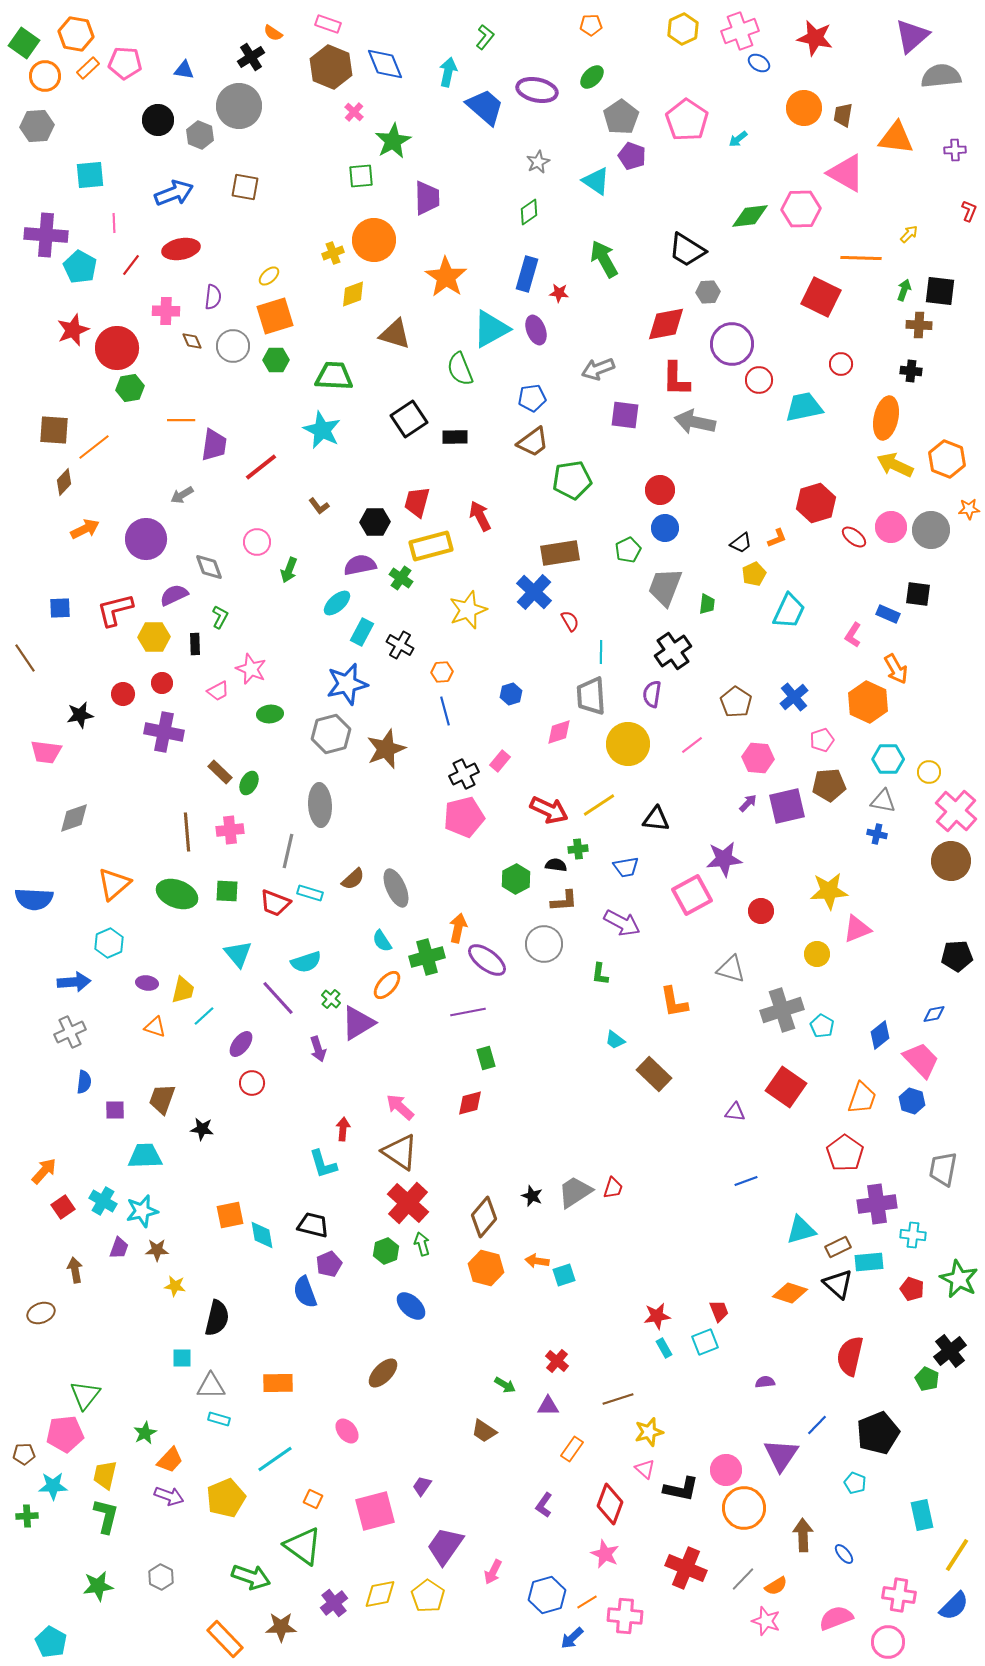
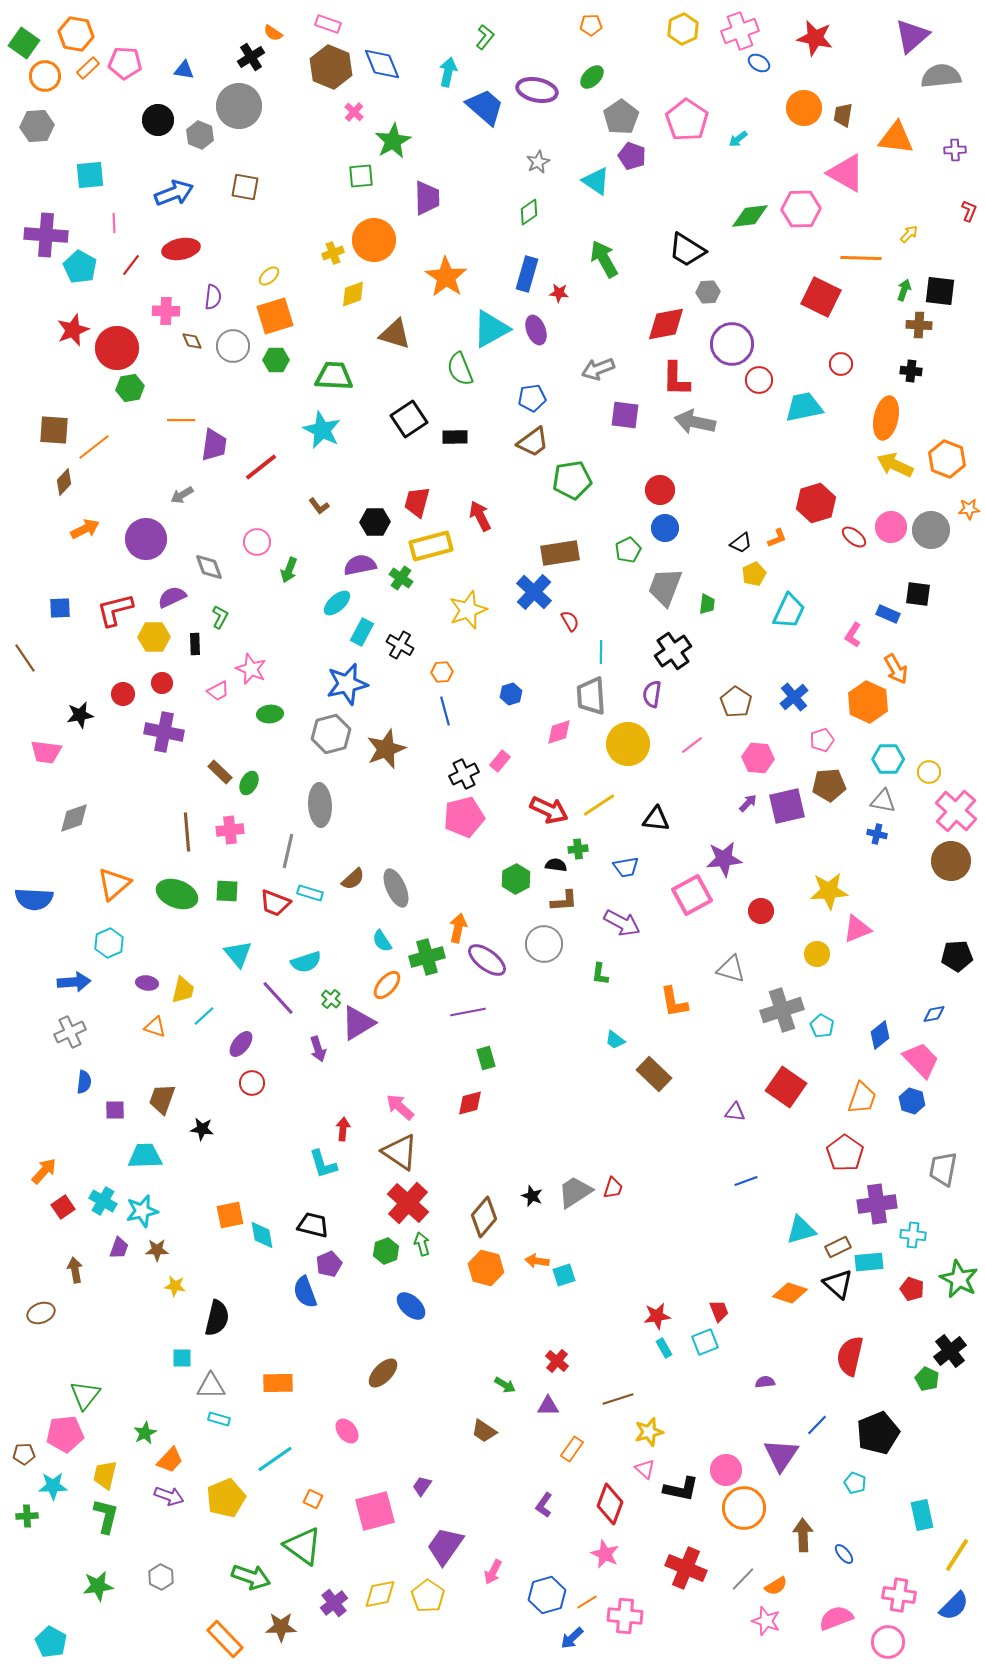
blue diamond at (385, 64): moved 3 px left
purple semicircle at (174, 595): moved 2 px left, 2 px down
